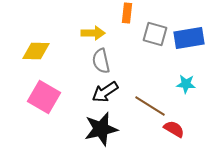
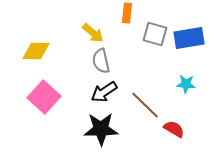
yellow arrow: rotated 40 degrees clockwise
black arrow: moved 1 px left
pink square: rotated 12 degrees clockwise
brown line: moved 5 px left, 1 px up; rotated 12 degrees clockwise
black star: rotated 12 degrees clockwise
